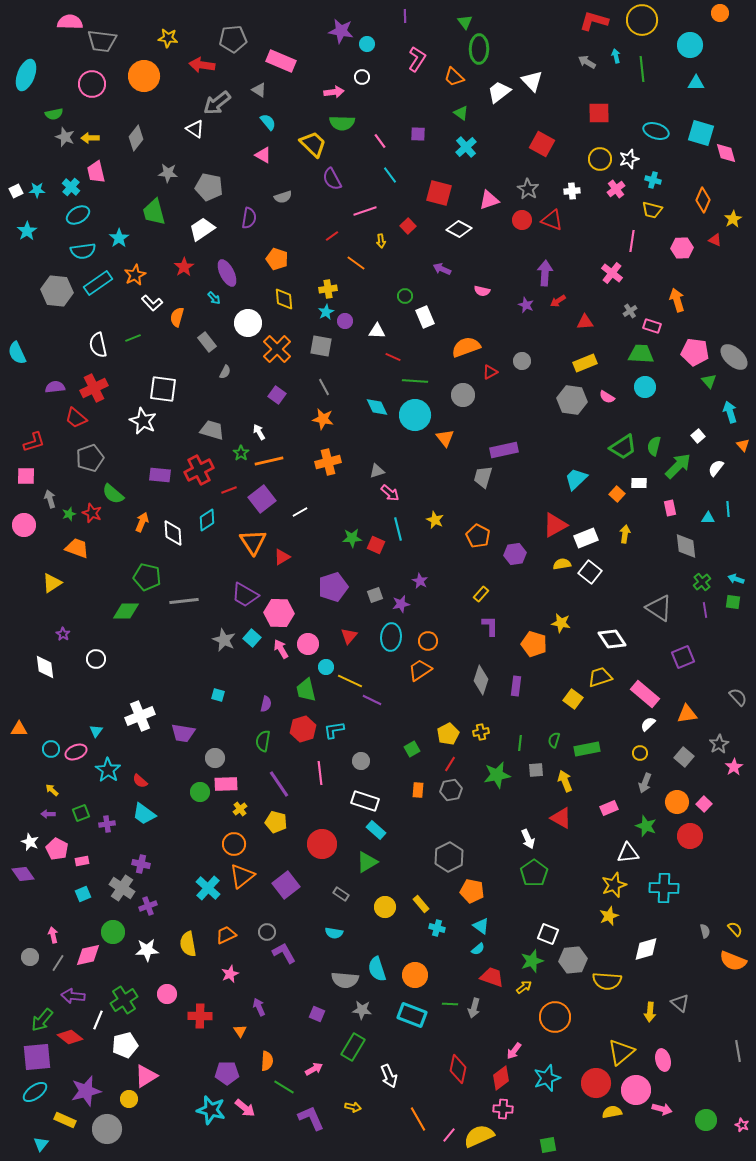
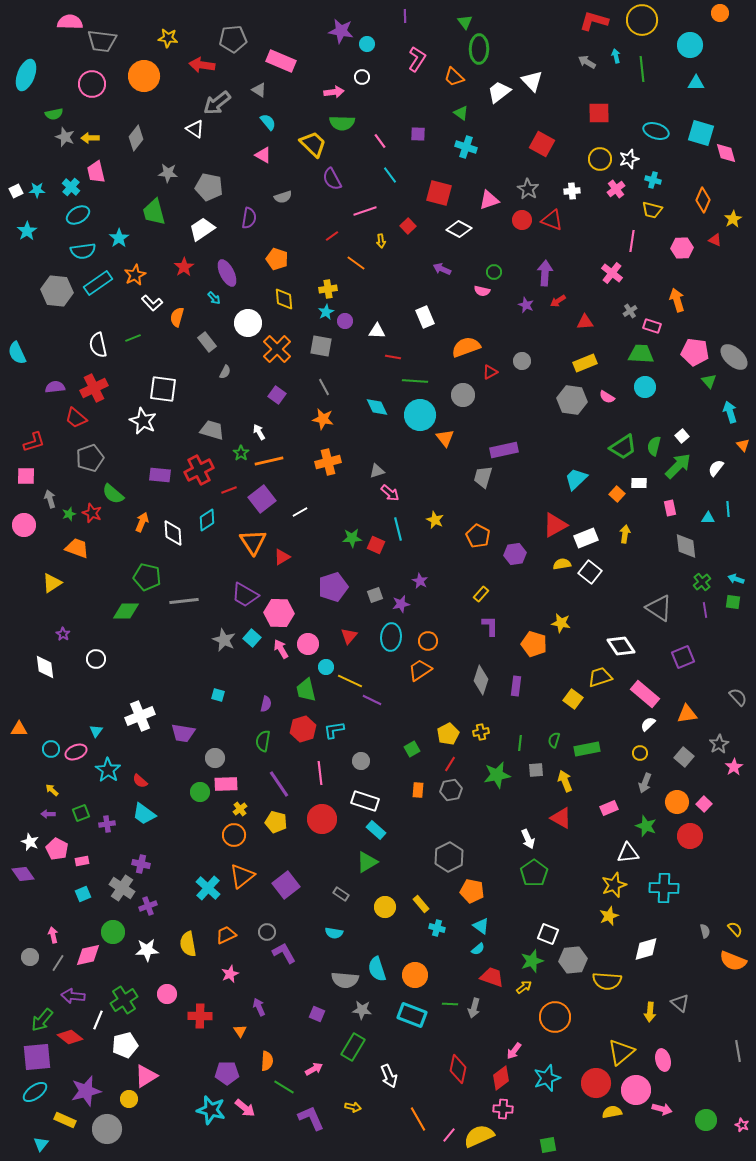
cyan cross at (466, 147): rotated 30 degrees counterclockwise
green circle at (405, 296): moved 89 px right, 24 px up
red line at (393, 357): rotated 14 degrees counterclockwise
cyan circle at (415, 415): moved 5 px right
white square at (698, 436): moved 16 px left
white diamond at (612, 639): moved 9 px right, 7 px down
orange circle at (234, 844): moved 9 px up
red circle at (322, 844): moved 25 px up
